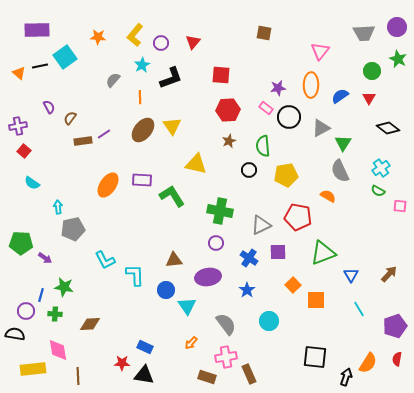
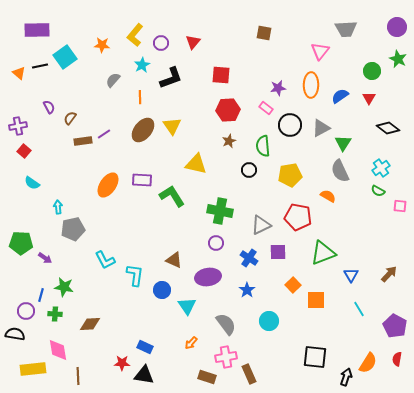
gray trapezoid at (364, 33): moved 18 px left, 4 px up
orange star at (98, 37): moved 4 px right, 8 px down
black circle at (289, 117): moved 1 px right, 8 px down
yellow pentagon at (286, 175): moved 4 px right
brown triangle at (174, 260): rotated 30 degrees clockwise
cyan L-shape at (135, 275): rotated 10 degrees clockwise
blue circle at (166, 290): moved 4 px left
purple pentagon at (395, 326): rotated 25 degrees counterclockwise
